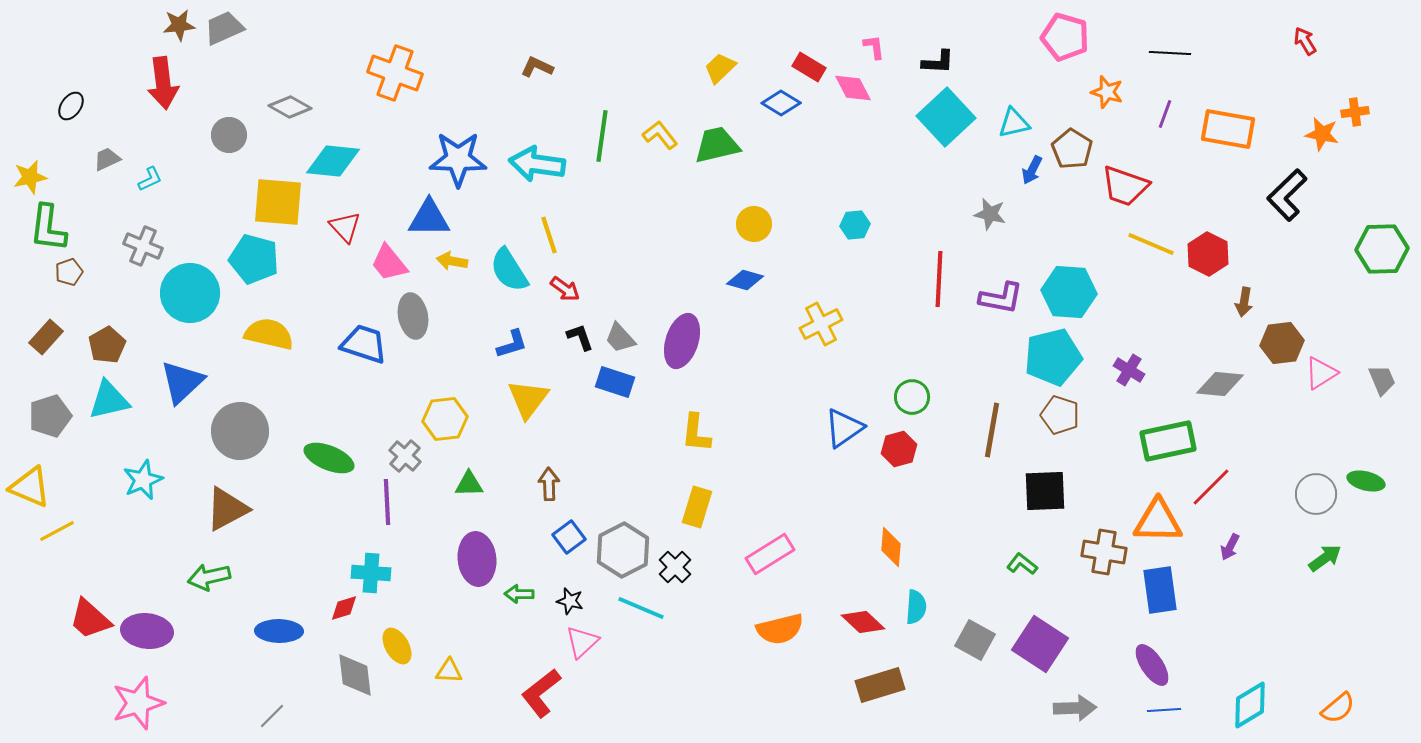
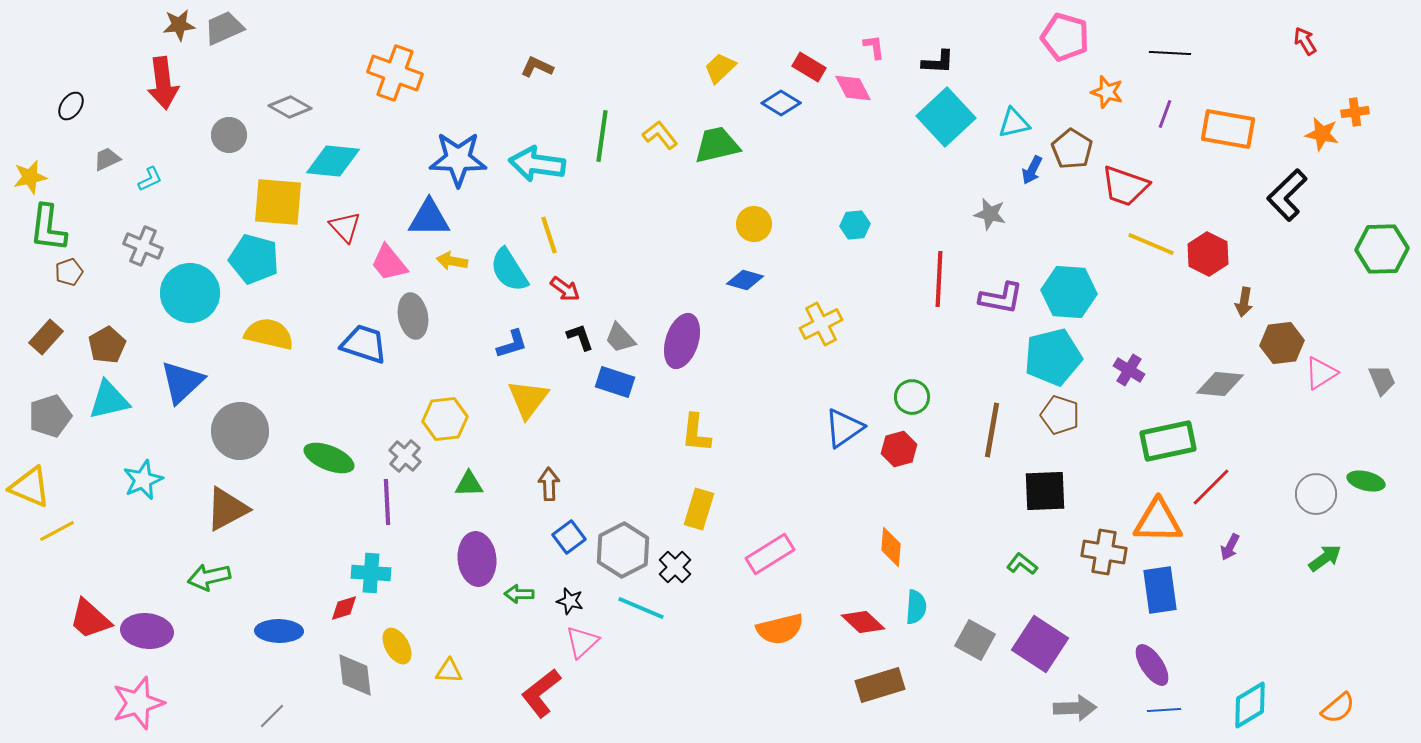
yellow rectangle at (697, 507): moved 2 px right, 2 px down
